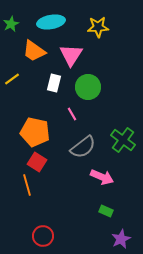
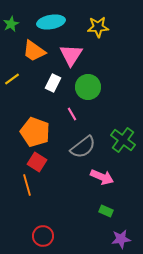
white rectangle: moved 1 px left; rotated 12 degrees clockwise
orange pentagon: rotated 8 degrees clockwise
purple star: rotated 18 degrees clockwise
